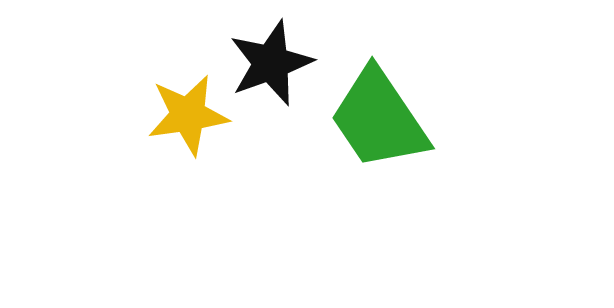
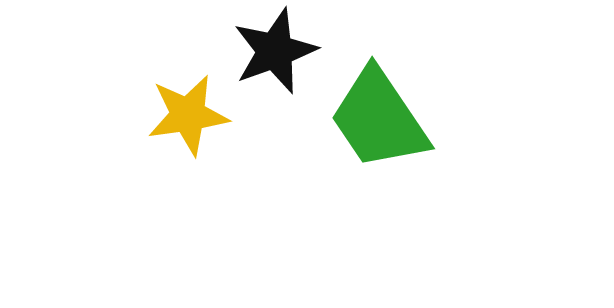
black star: moved 4 px right, 12 px up
